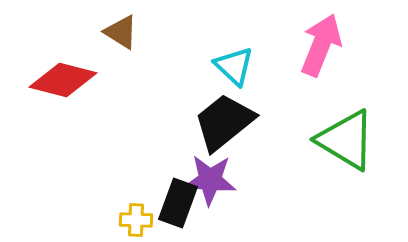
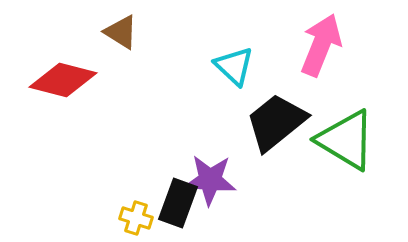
black trapezoid: moved 52 px right
yellow cross: moved 2 px up; rotated 16 degrees clockwise
